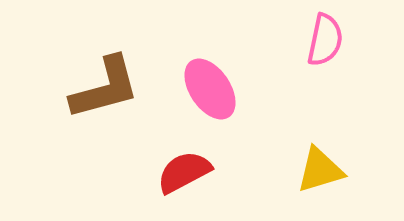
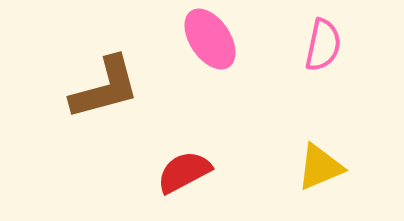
pink semicircle: moved 2 px left, 5 px down
pink ellipse: moved 50 px up
yellow triangle: moved 3 px up; rotated 6 degrees counterclockwise
